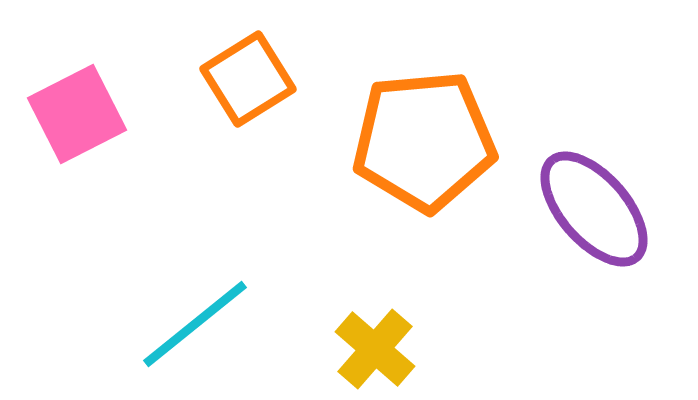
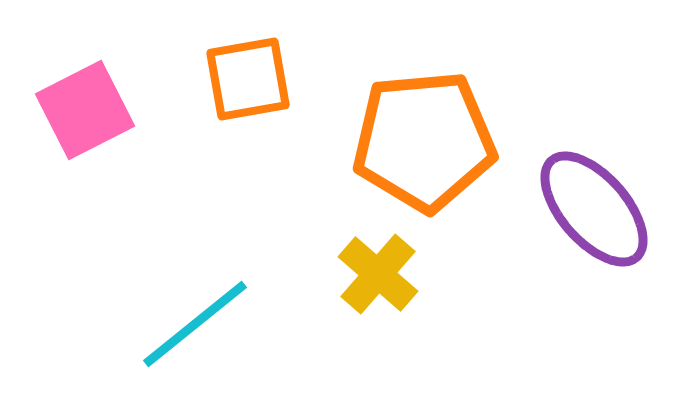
orange square: rotated 22 degrees clockwise
pink square: moved 8 px right, 4 px up
yellow cross: moved 3 px right, 75 px up
